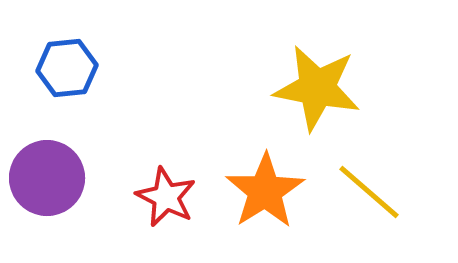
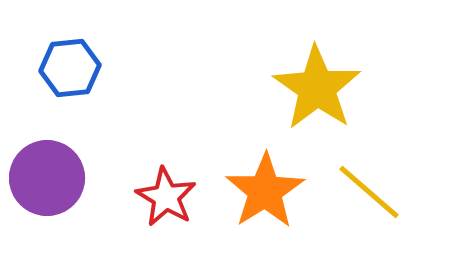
blue hexagon: moved 3 px right
yellow star: rotated 24 degrees clockwise
red star: rotated 4 degrees clockwise
